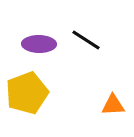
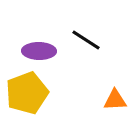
purple ellipse: moved 7 px down
orange triangle: moved 2 px right, 5 px up
